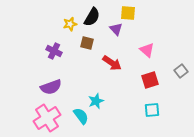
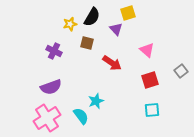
yellow square: rotated 21 degrees counterclockwise
